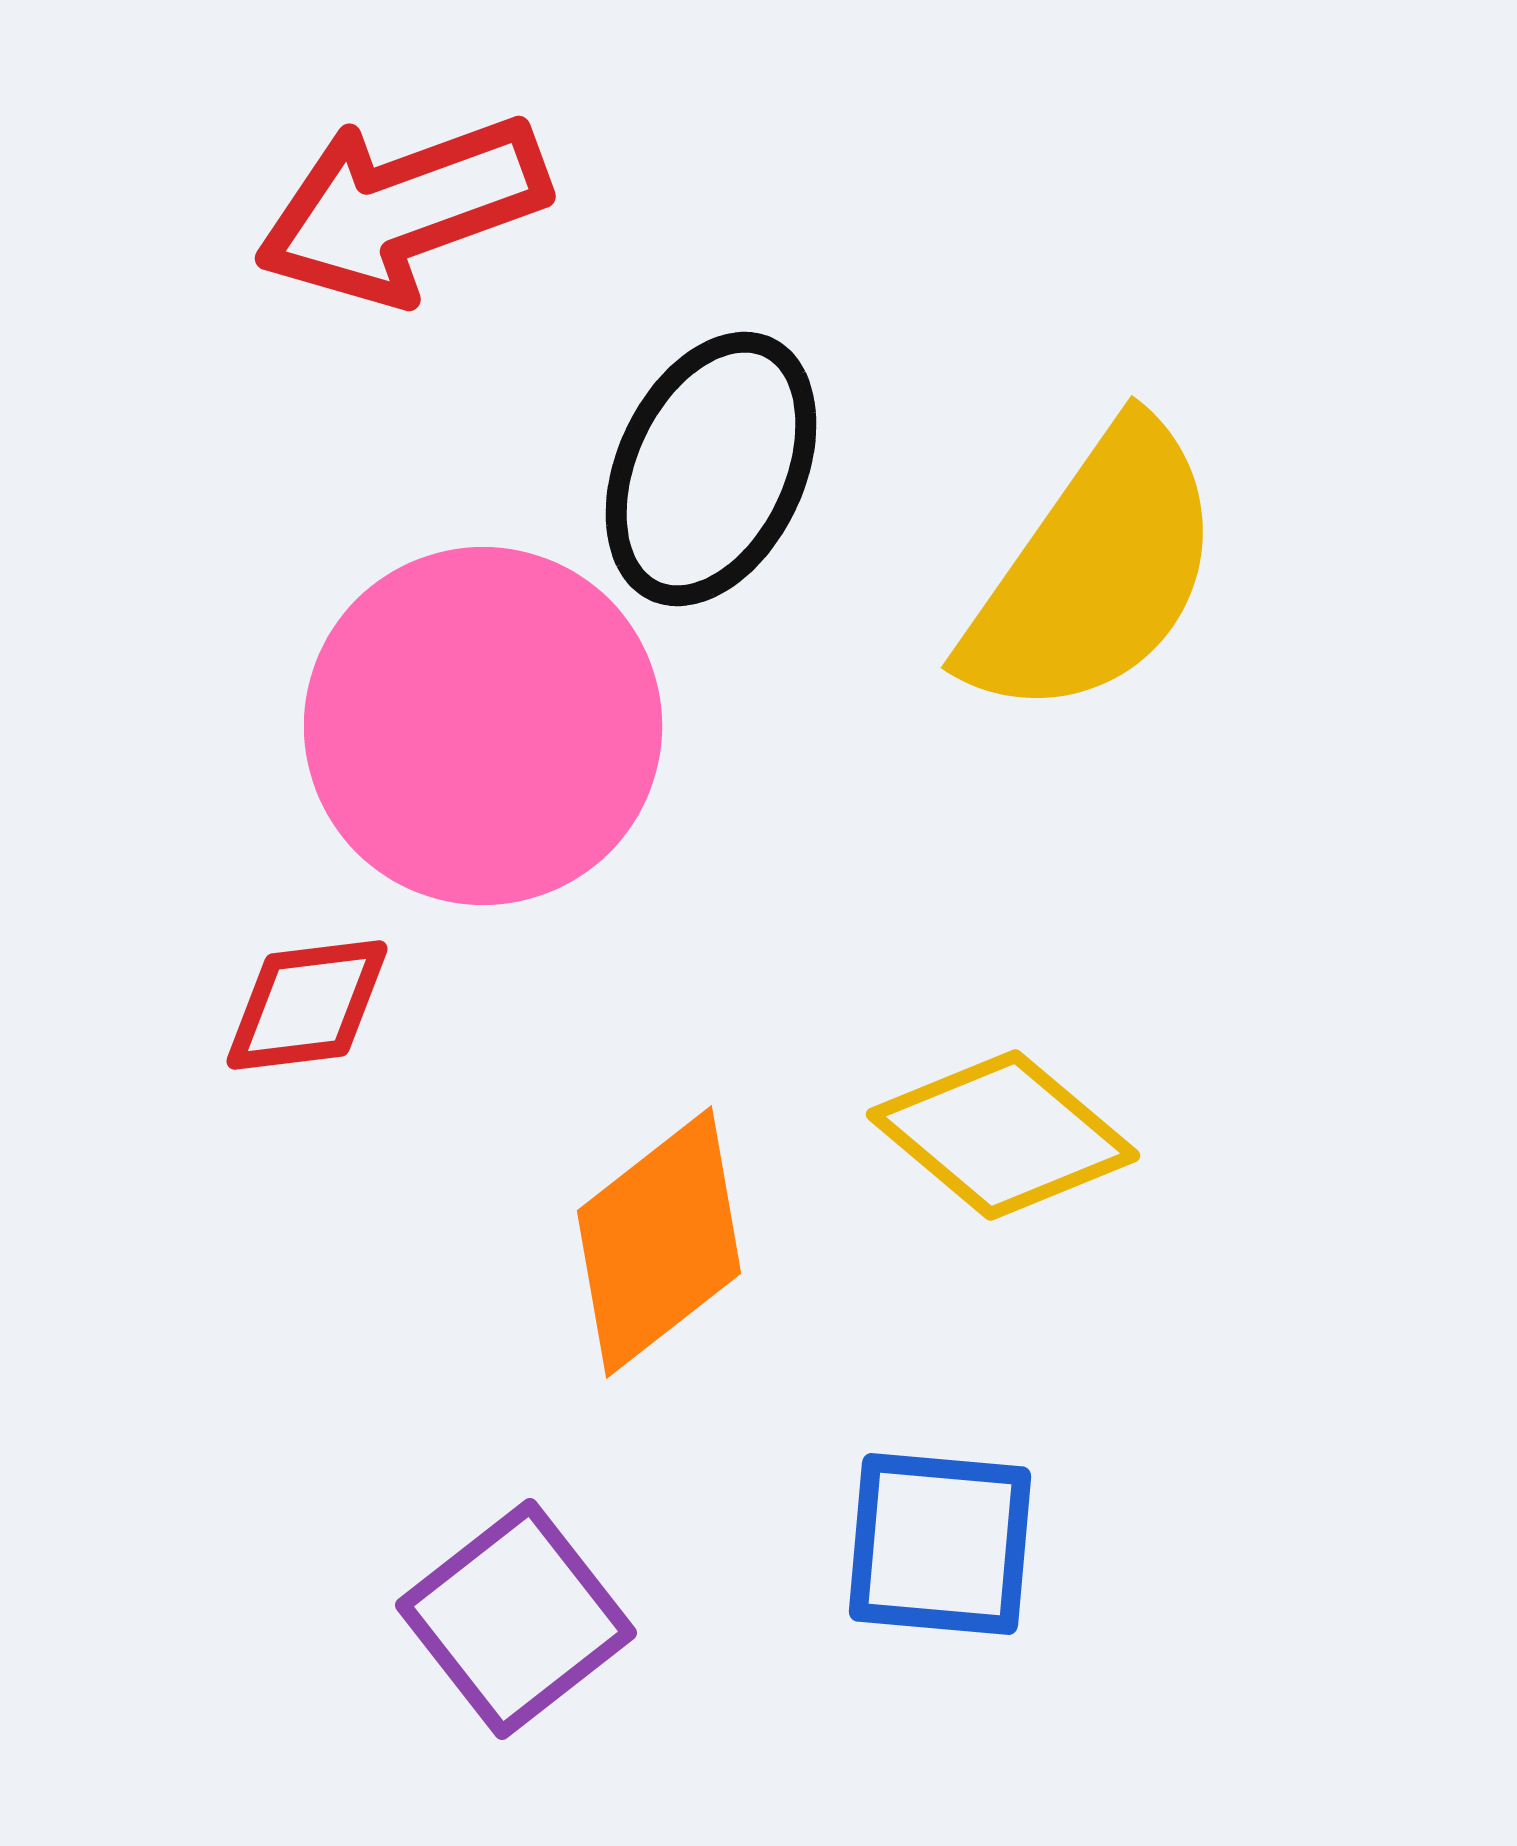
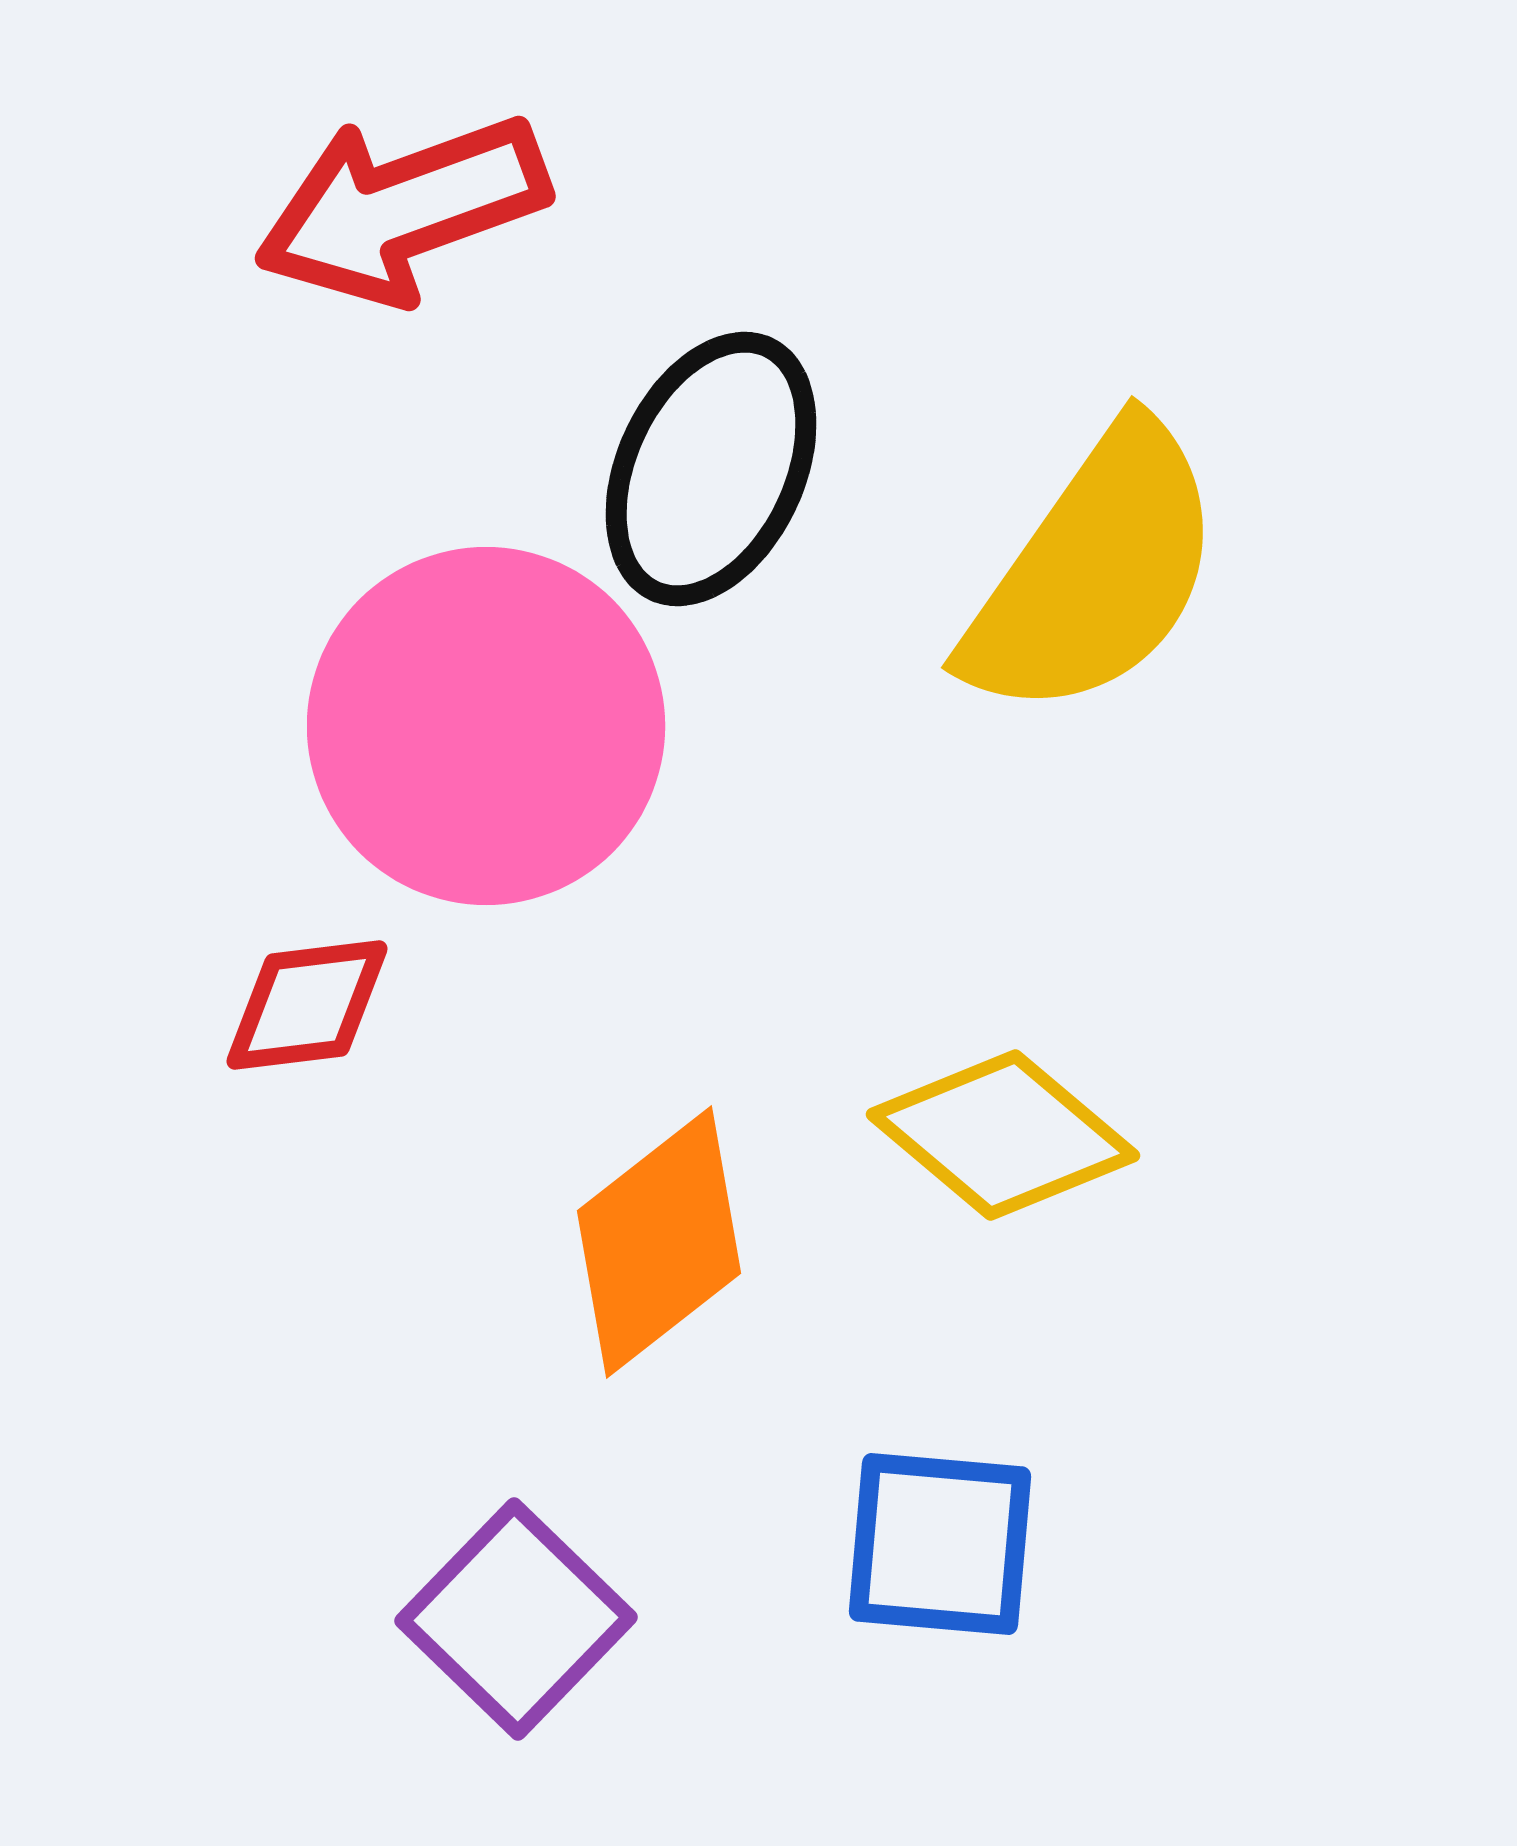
pink circle: moved 3 px right
purple square: rotated 8 degrees counterclockwise
